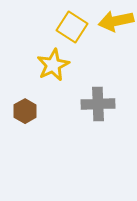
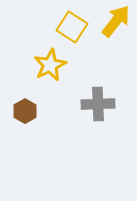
yellow arrow: rotated 140 degrees clockwise
yellow star: moved 3 px left
